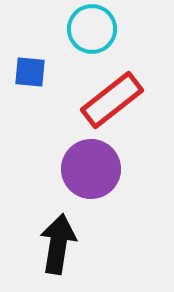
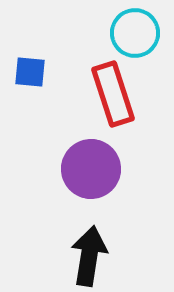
cyan circle: moved 43 px right, 4 px down
red rectangle: moved 1 px right, 6 px up; rotated 70 degrees counterclockwise
black arrow: moved 31 px right, 12 px down
